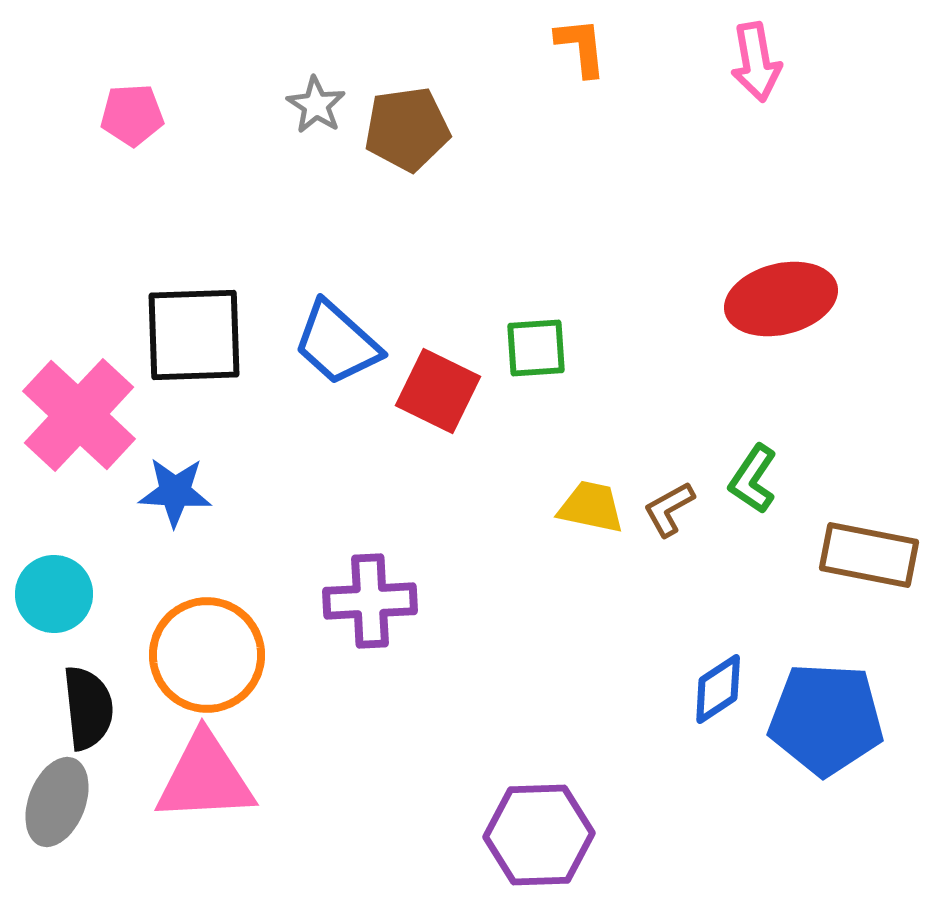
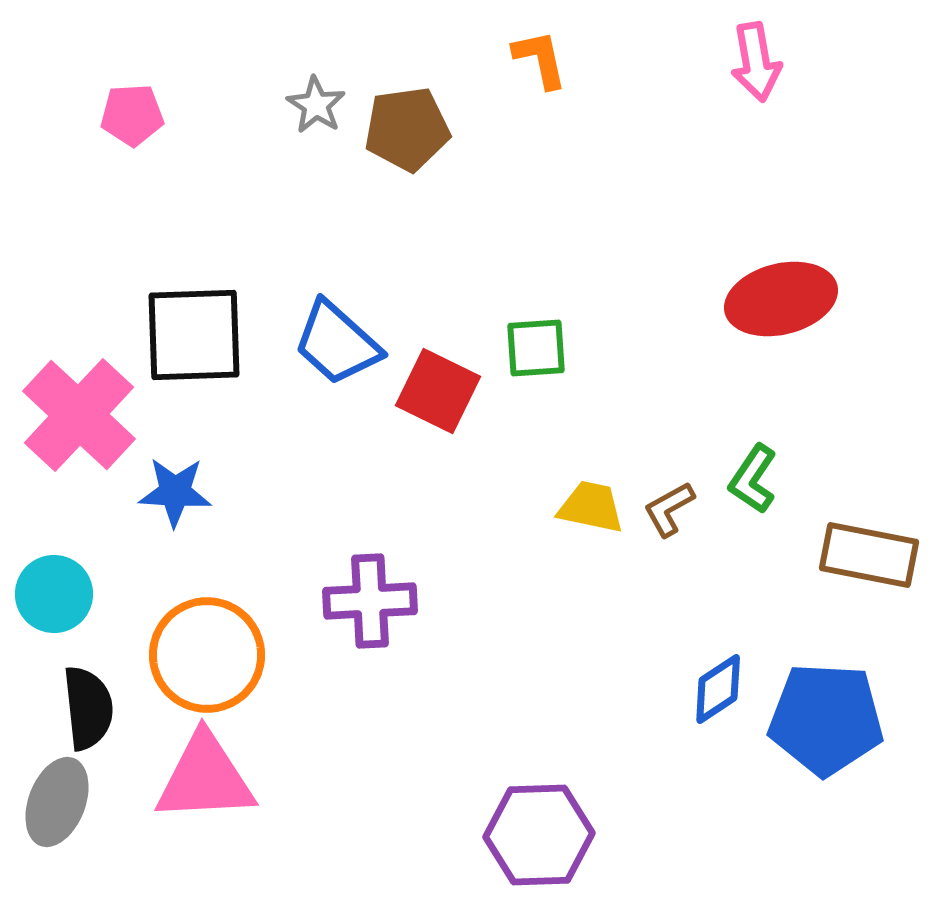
orange L-shape: moved 41 px left, 12 px down; rotated 6 degrees counterclockwise
